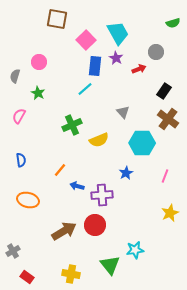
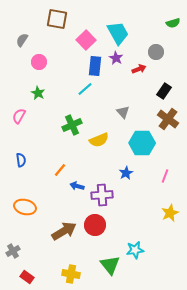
gray semicircle: moved 7 px right, 36 px up; rotated 16 degrees clockwise
orange ellipse: moved 3 px left, 7 px down
